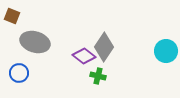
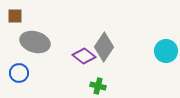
brown square: moved 3 px right; rotated 21 degrees counterclockwise
green cross: moved 10 px down
